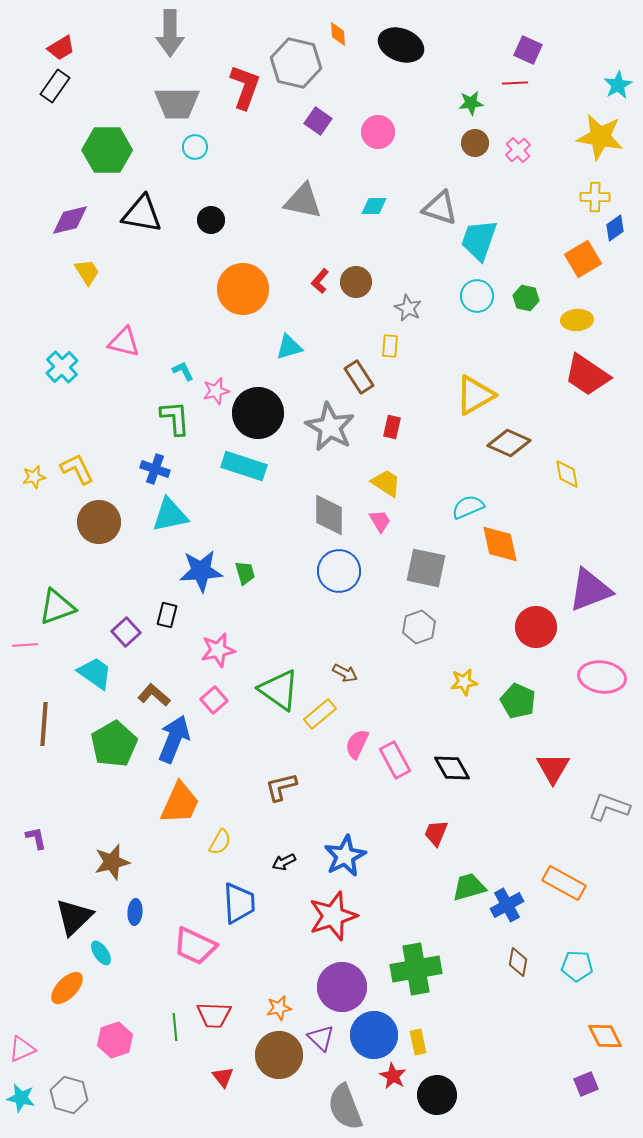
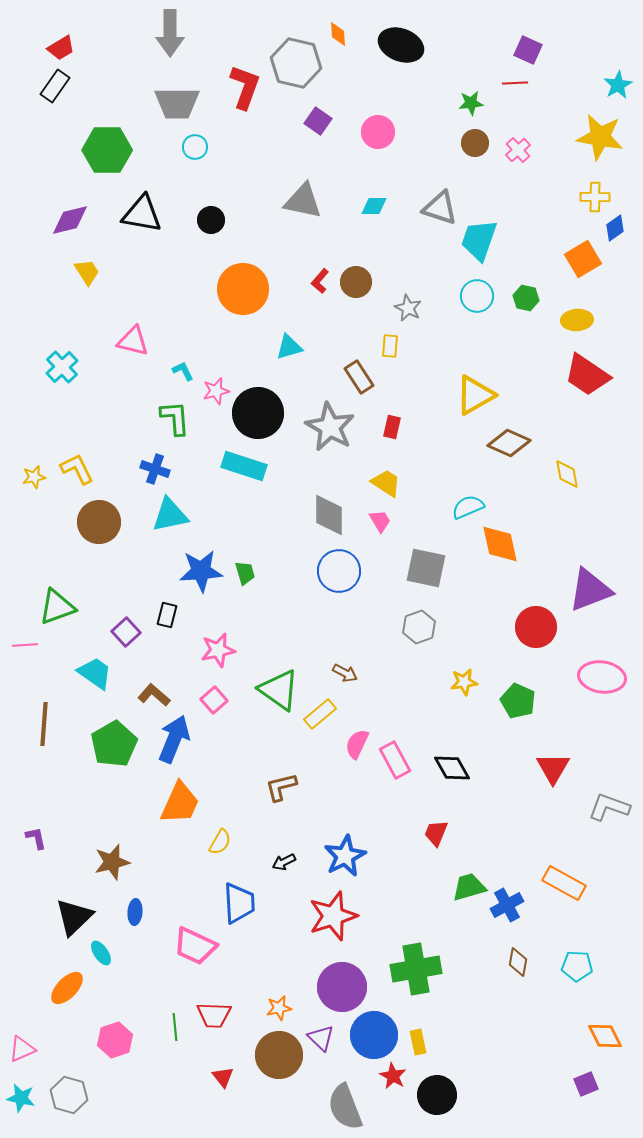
pink triangle at (124, 342): moved 9 px right, 1 px up
